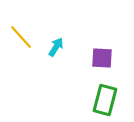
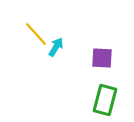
yellow line: moved 15 px right, 3 px up
